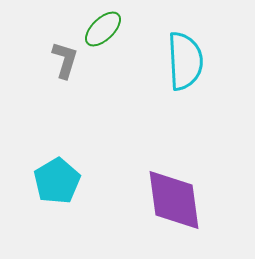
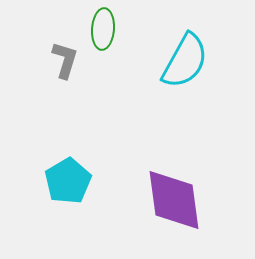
green ellipse: rotated 42 degrees counterclockwise
cyan semicircle: rotated 32 degrees clockwise
cyan pentagon: moved 11 px right
